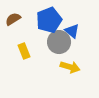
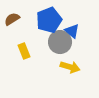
brown semicircle: moved 1 px left
gray circle: moved 1 px right
